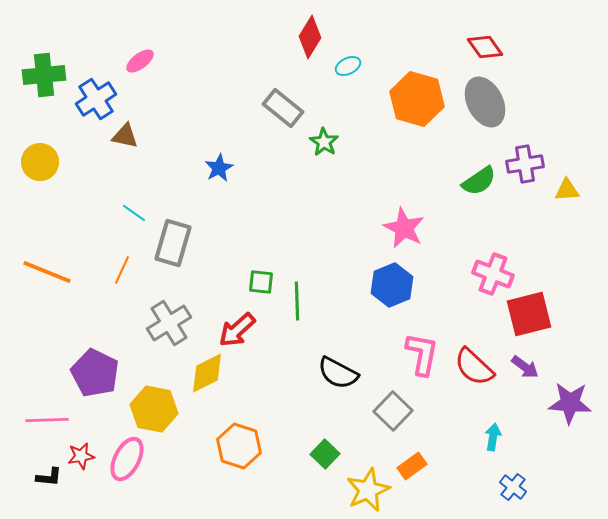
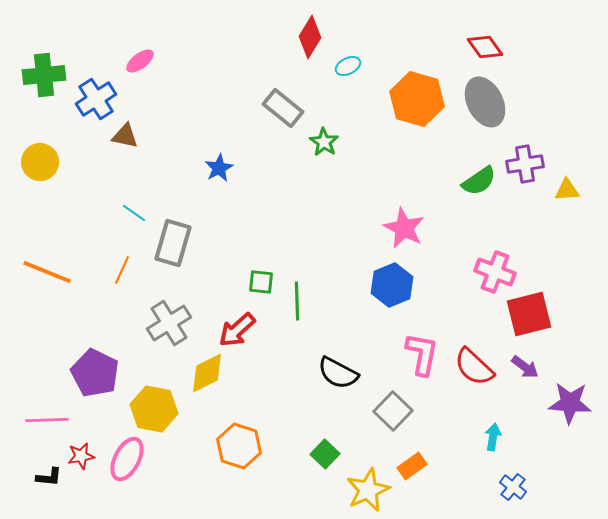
pink cross at (493, 274): moved 2 px right, 2 px up
